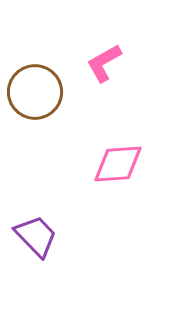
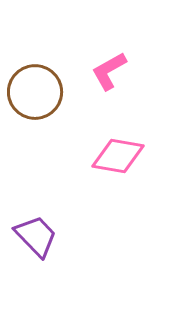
pink L-shape: moved 5 px right, 8 px down
pink diamond: moved 8 px up; rotated 14 degrees clockwise
